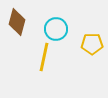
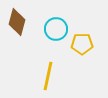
yellow pentagon: moved 10 px left
yellow line: moved 4 px right, 19 px down
